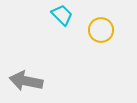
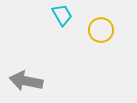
cyan trapezoid: rotated 15 degrees clockwise
